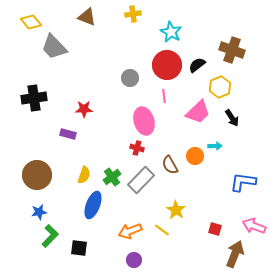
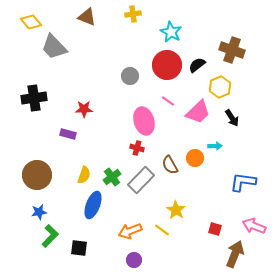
gray circle: moved 2 px up
pink line: moved 4 px right, 5 px down; rotated 48 degrees counterclockwise
orange circle: moved 2 px down
